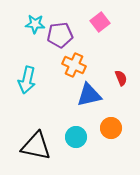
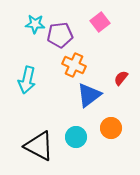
red semicircle: rotated 119 degrees counterclockwise
blue triangle: rotated 24 degrees counterclockwise
black triangle: moved 3 px right; rotated 16 degrees clockwise
